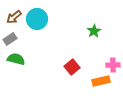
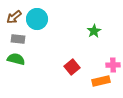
gray rectangle: moved 8 px right; rotated 40 degrees clockwise
